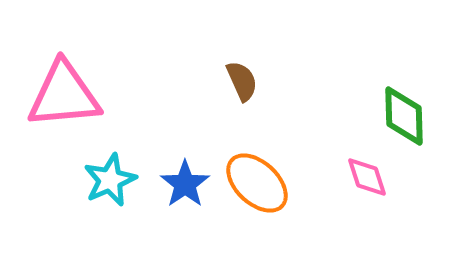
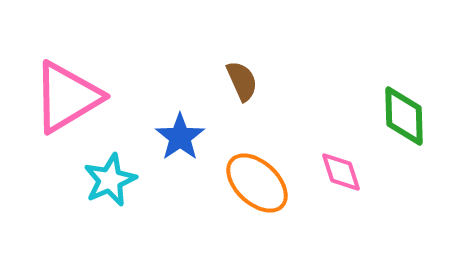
pink triangle: moved 3 px right, 2 px down; rotated 26 degrees counterclockwise
pink diamond: moved 26 px left, 5 px up
blue star: moved 5 px left, 47 px up
